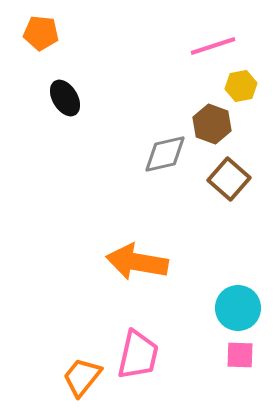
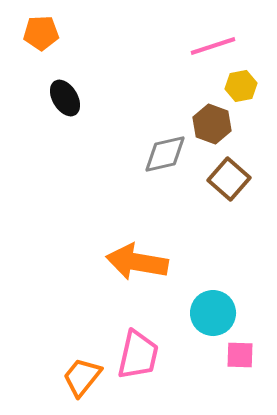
orange pentagon: rotated 8 degrees counterclockwise
cyan circle: moved 25 px left, 5 px down
